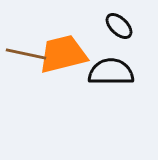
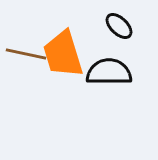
orange trapezoid: rotated 93 degrees counterclockwise
black semicircle: moved 2 px left
